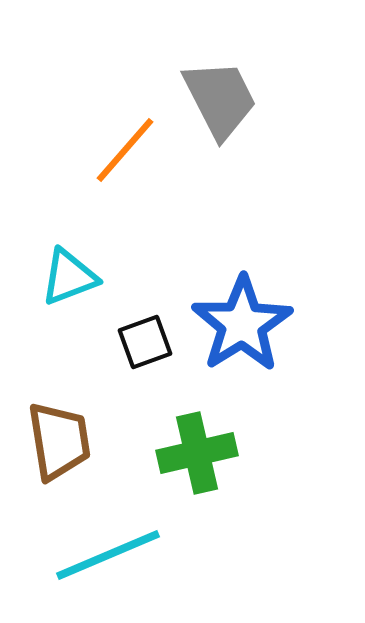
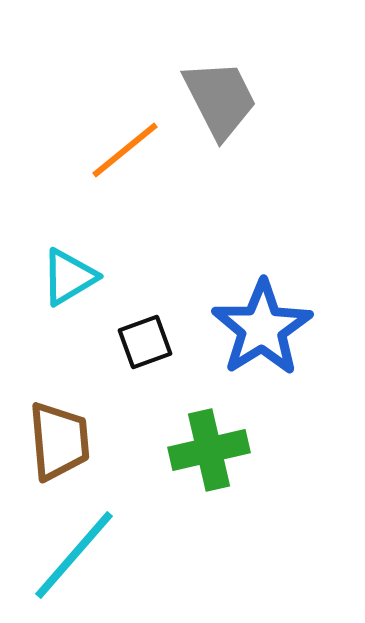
orange line: rotated 10 degrees clockwise
cyan triangle: rotated 10 degrees counterclockwise
blue star: moved 20 px right, 4 px down
brown trapezoid: rotated 4 degrees clockwise
green cross: moved 12 px right, 3 px up
cyan line: moved 34 px left; rotated 26 degrees counterclockwise
